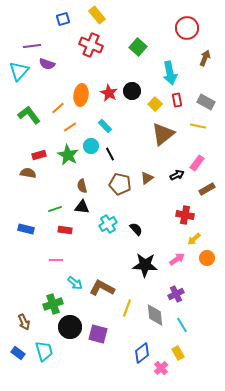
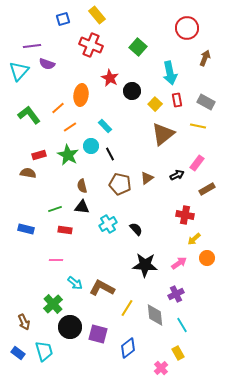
red star at (109, 93): moved 1 px right, 15 px up
pink arrow at (177, 259): moved 2 px right, 4 px down
green cross at (53, 304): rotated 24 degrees counterclockwise
yellow line at (127, 308): rotated 12 degrees clockwise
blue diamond at (142, 353): moved 14 px left, 5 px up
